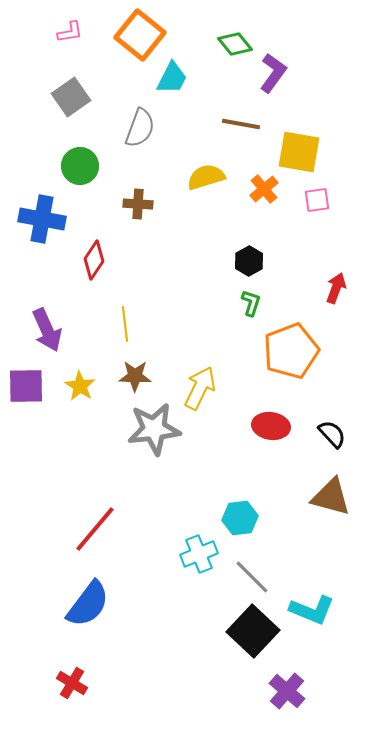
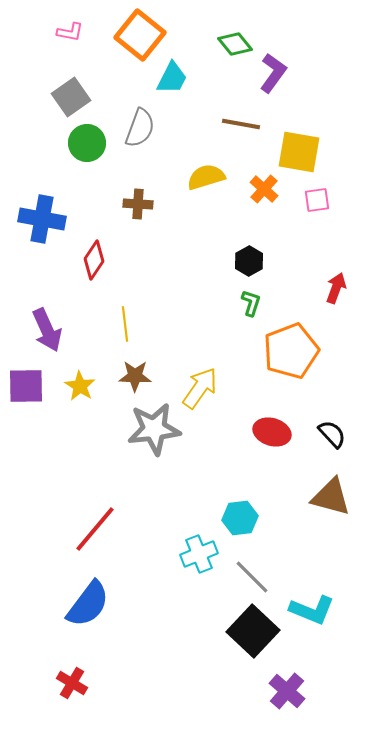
pink L-shape: rotated 20 degrees clockwise
green circle: moved 7 px right, 23 px up
orange cross: rotated 8 degrees counterclockwise
yellow arrow: rotated 9 degrees clockwise
red ellipse: moved 1 px right, 6 px down; rotated 9 degrees clockwise
